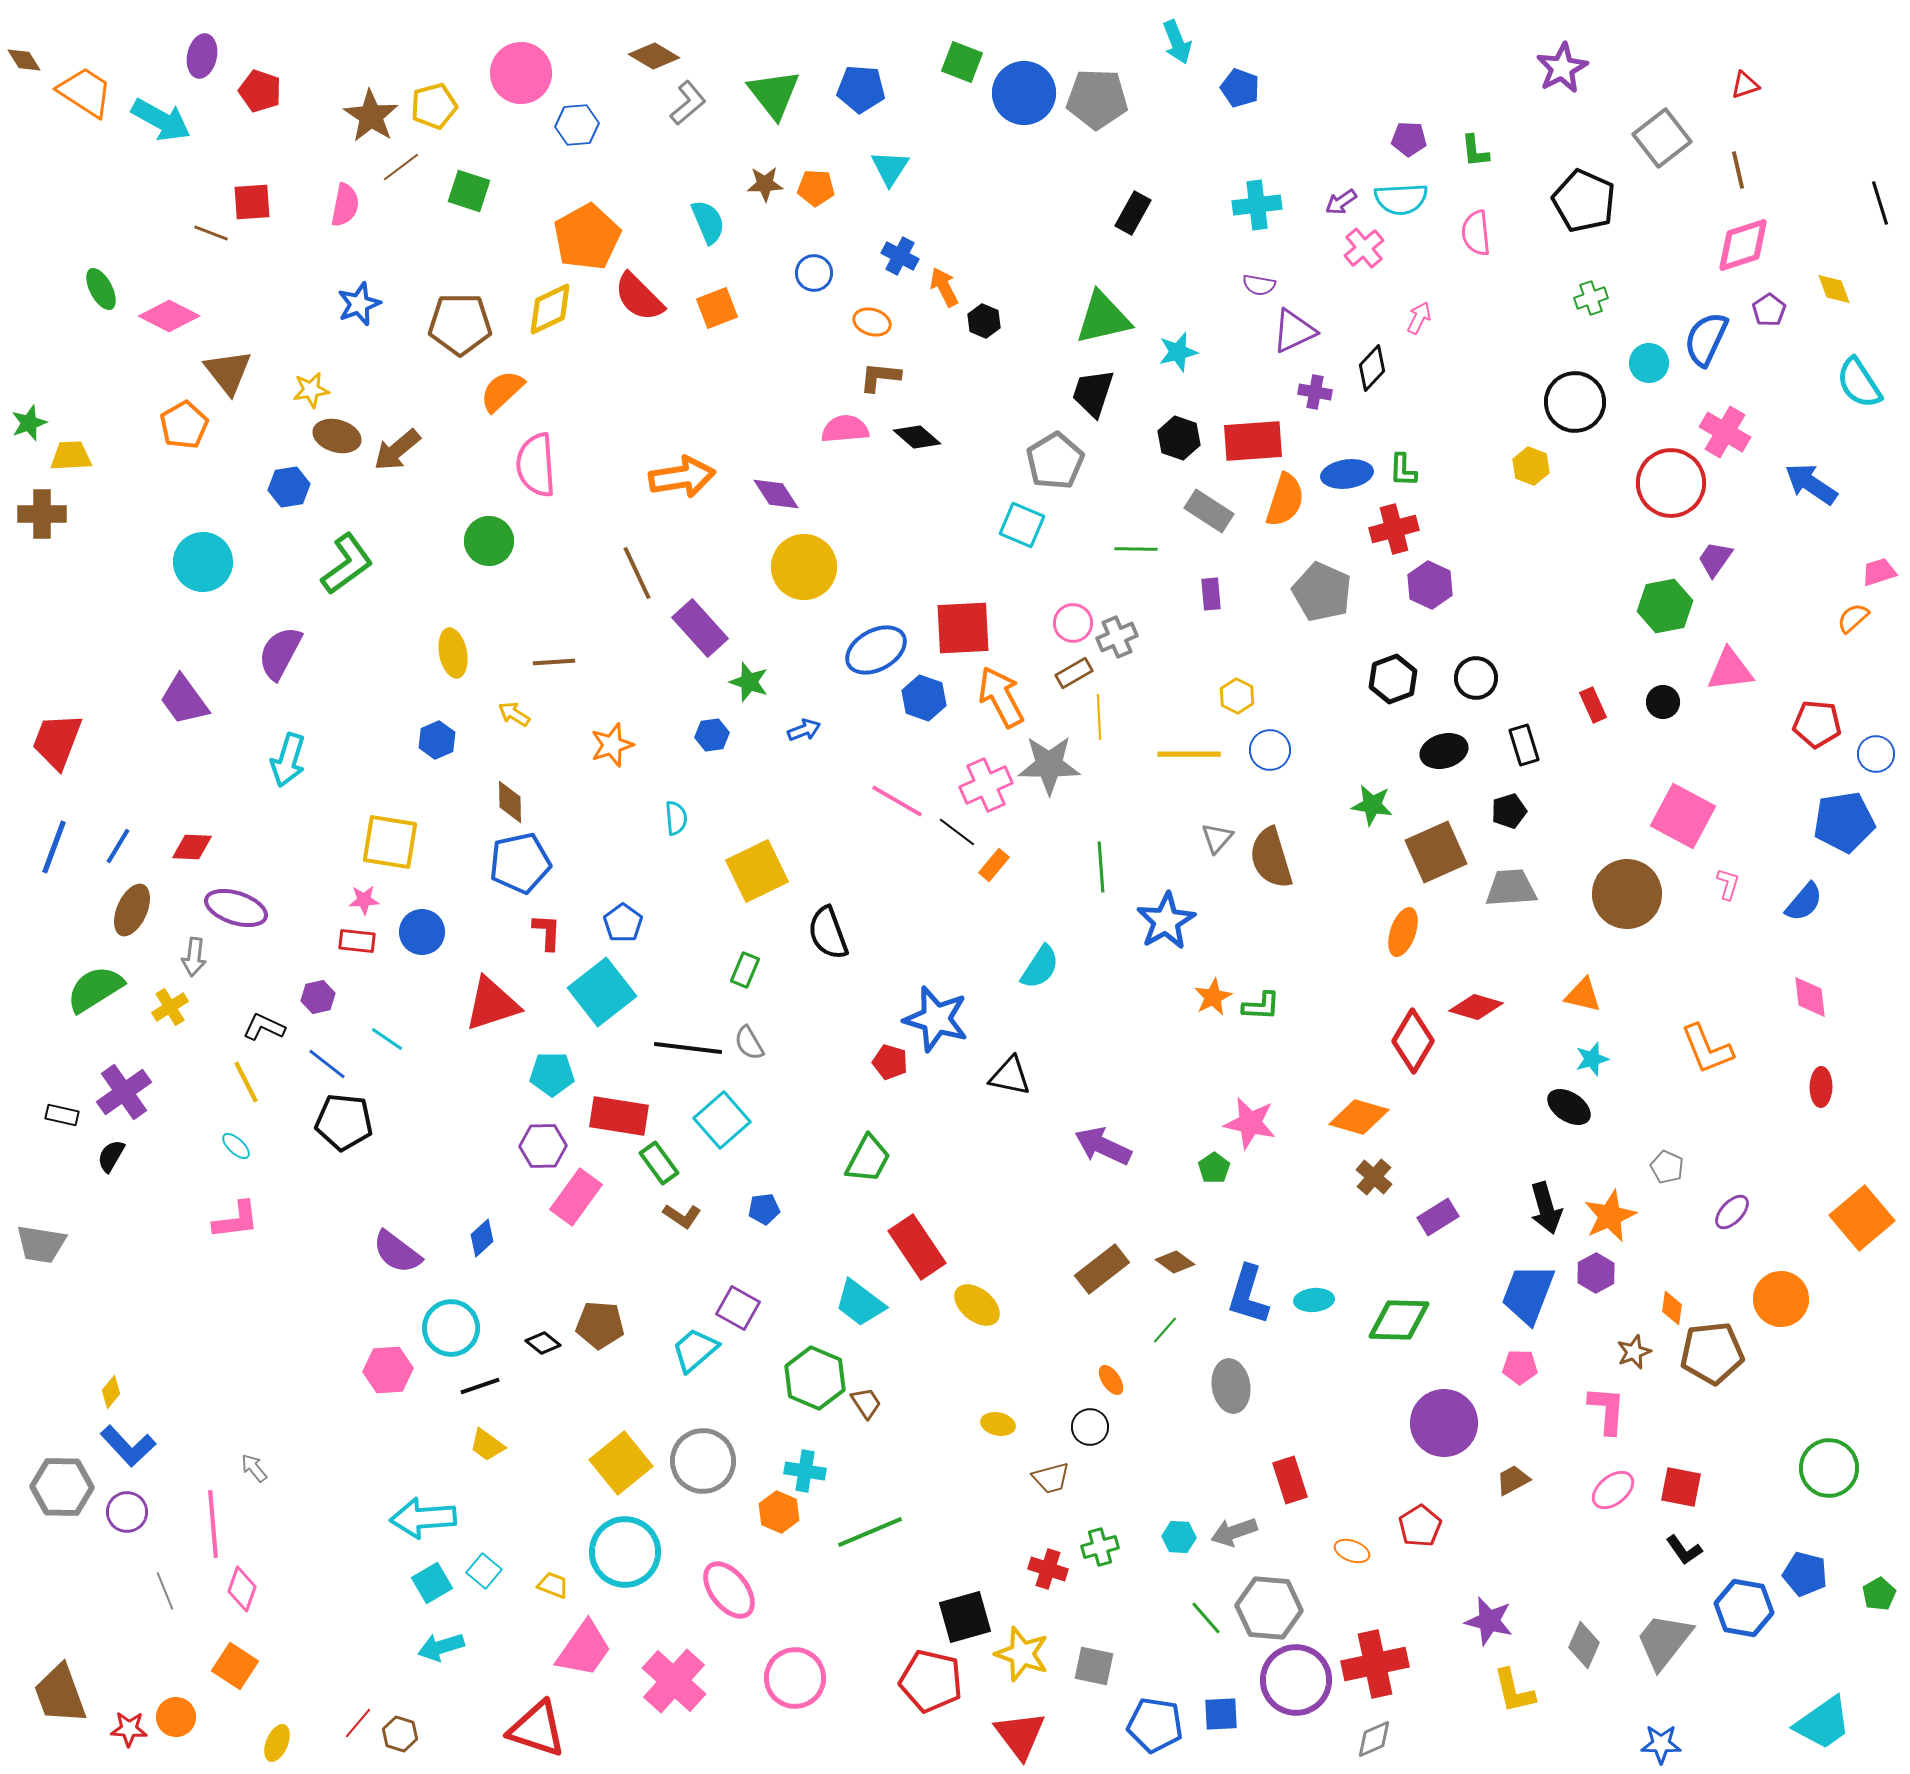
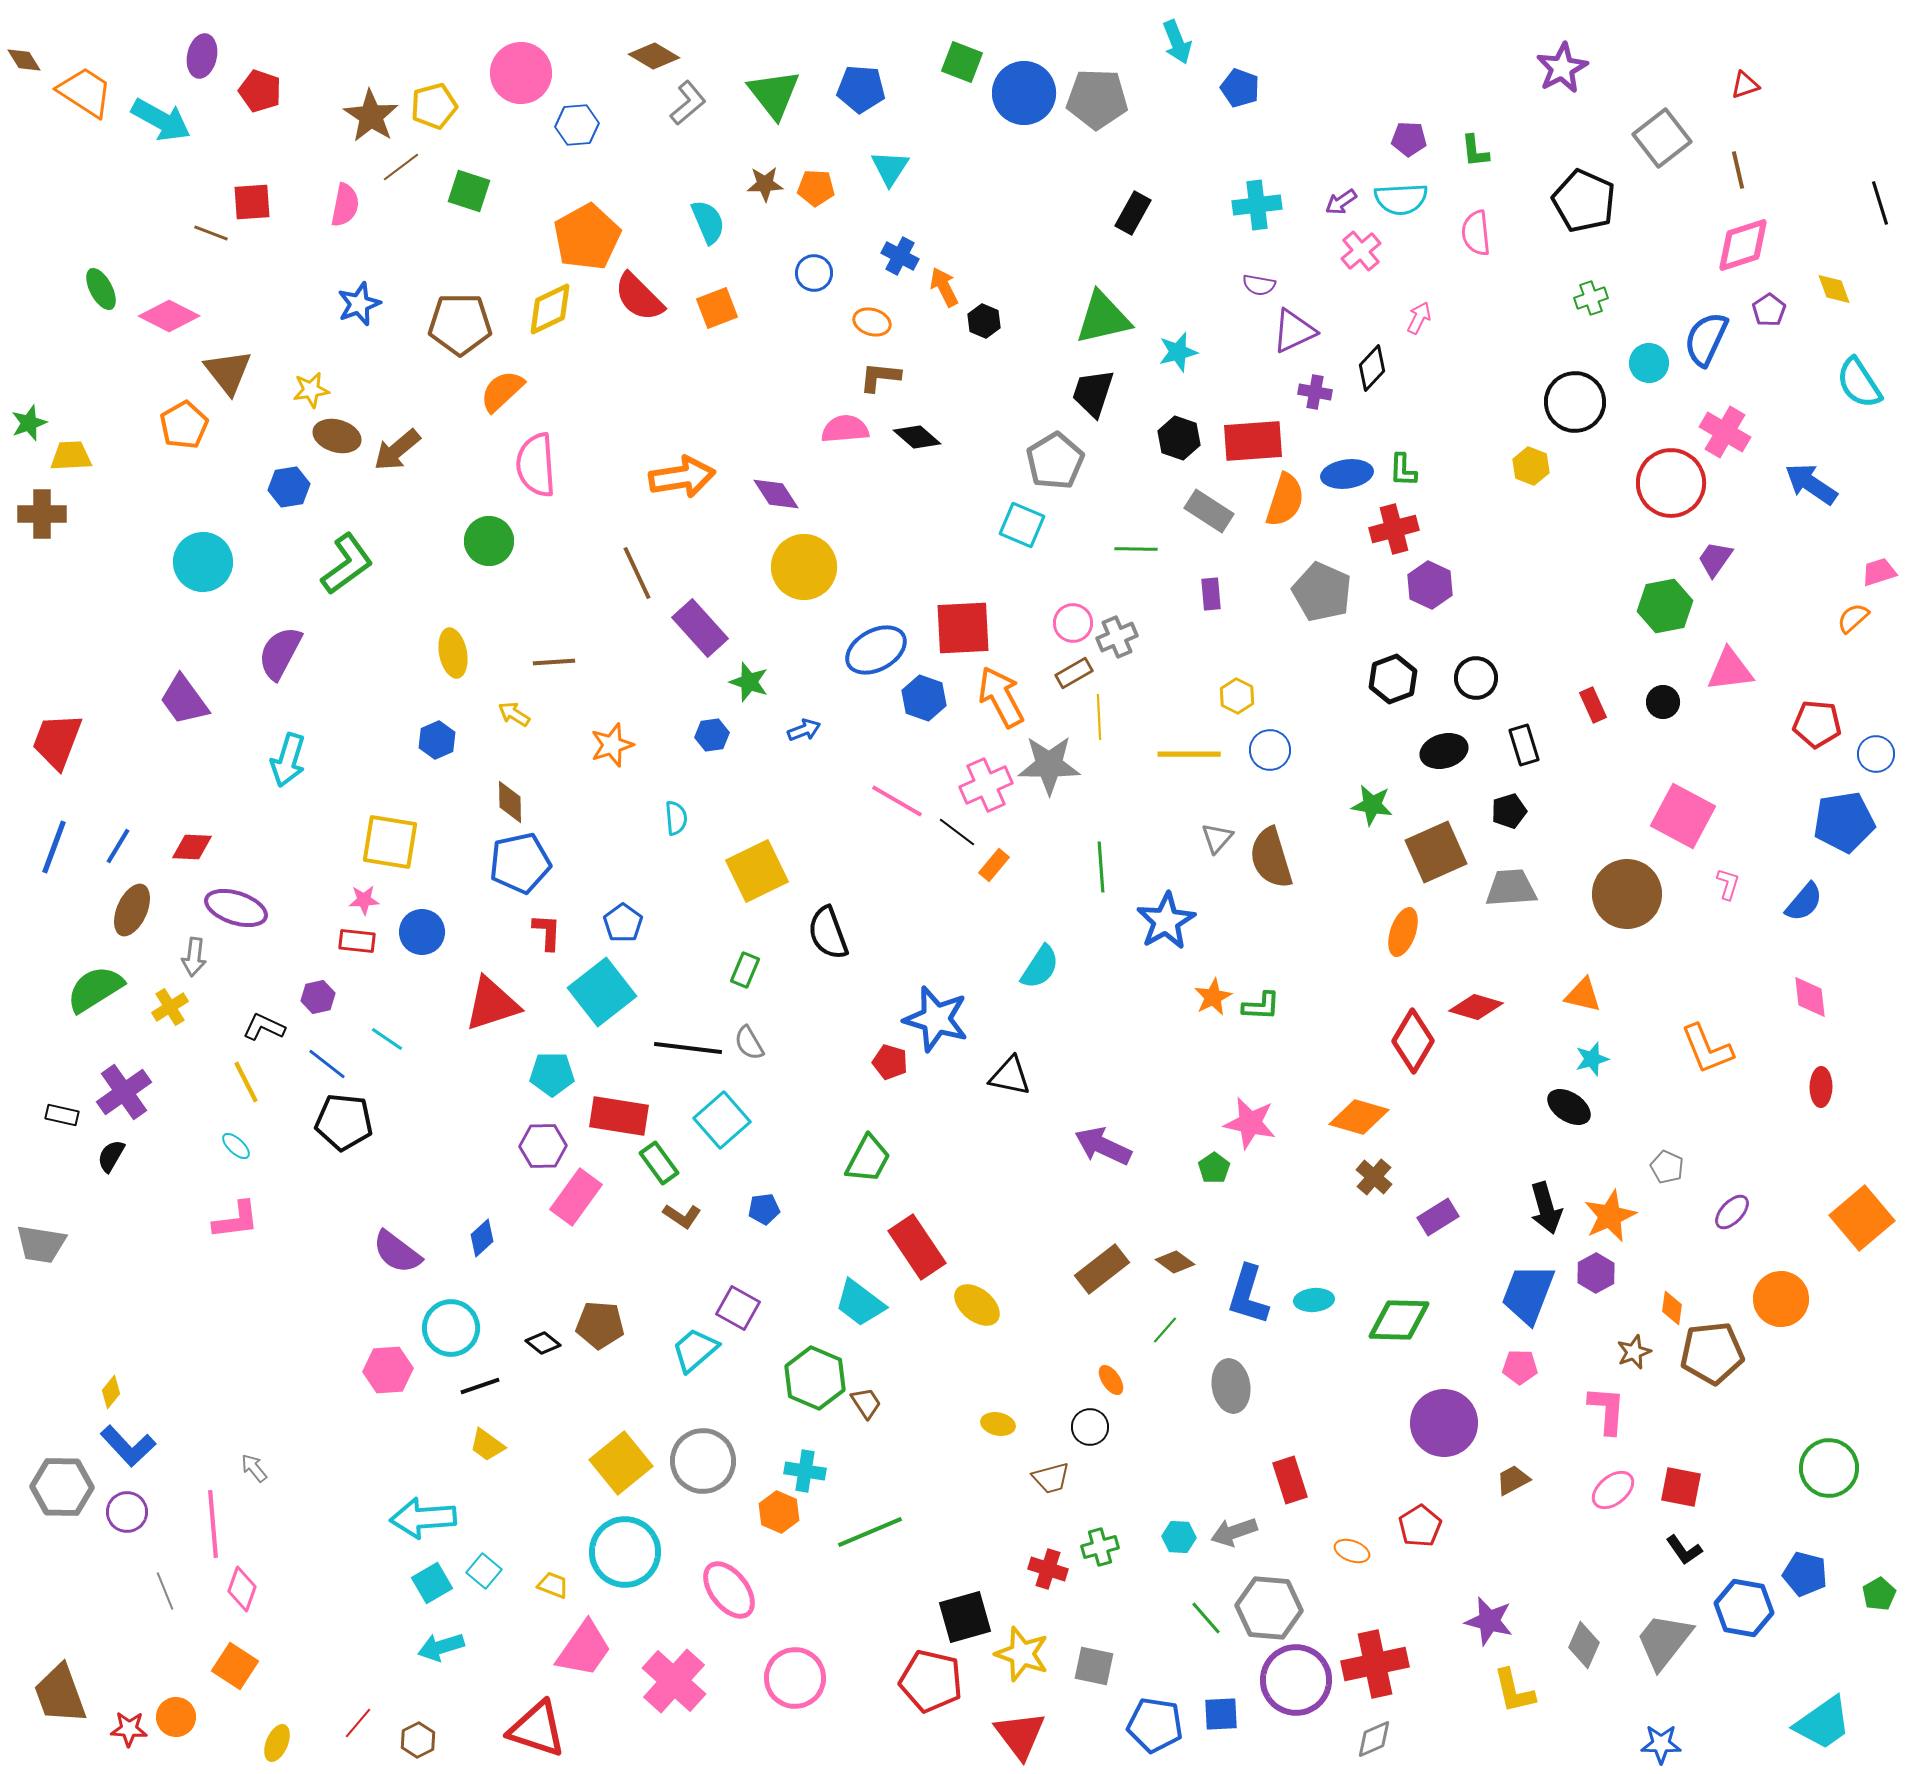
pink cross at (1364, 248): moved 3 px left, 3 px down
brown hexagon at (400, 1734): moved 18 px right, 6 px down; rotated 16 degrees clockwise
